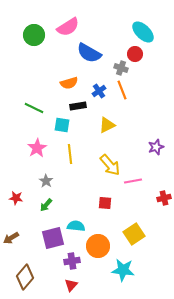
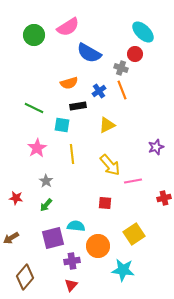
yellow line: moved 2 px right
